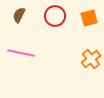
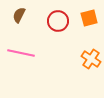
red circle: moved 3 px right, 5 px down
orange cross: rotated 18 degrees counterclockwise
